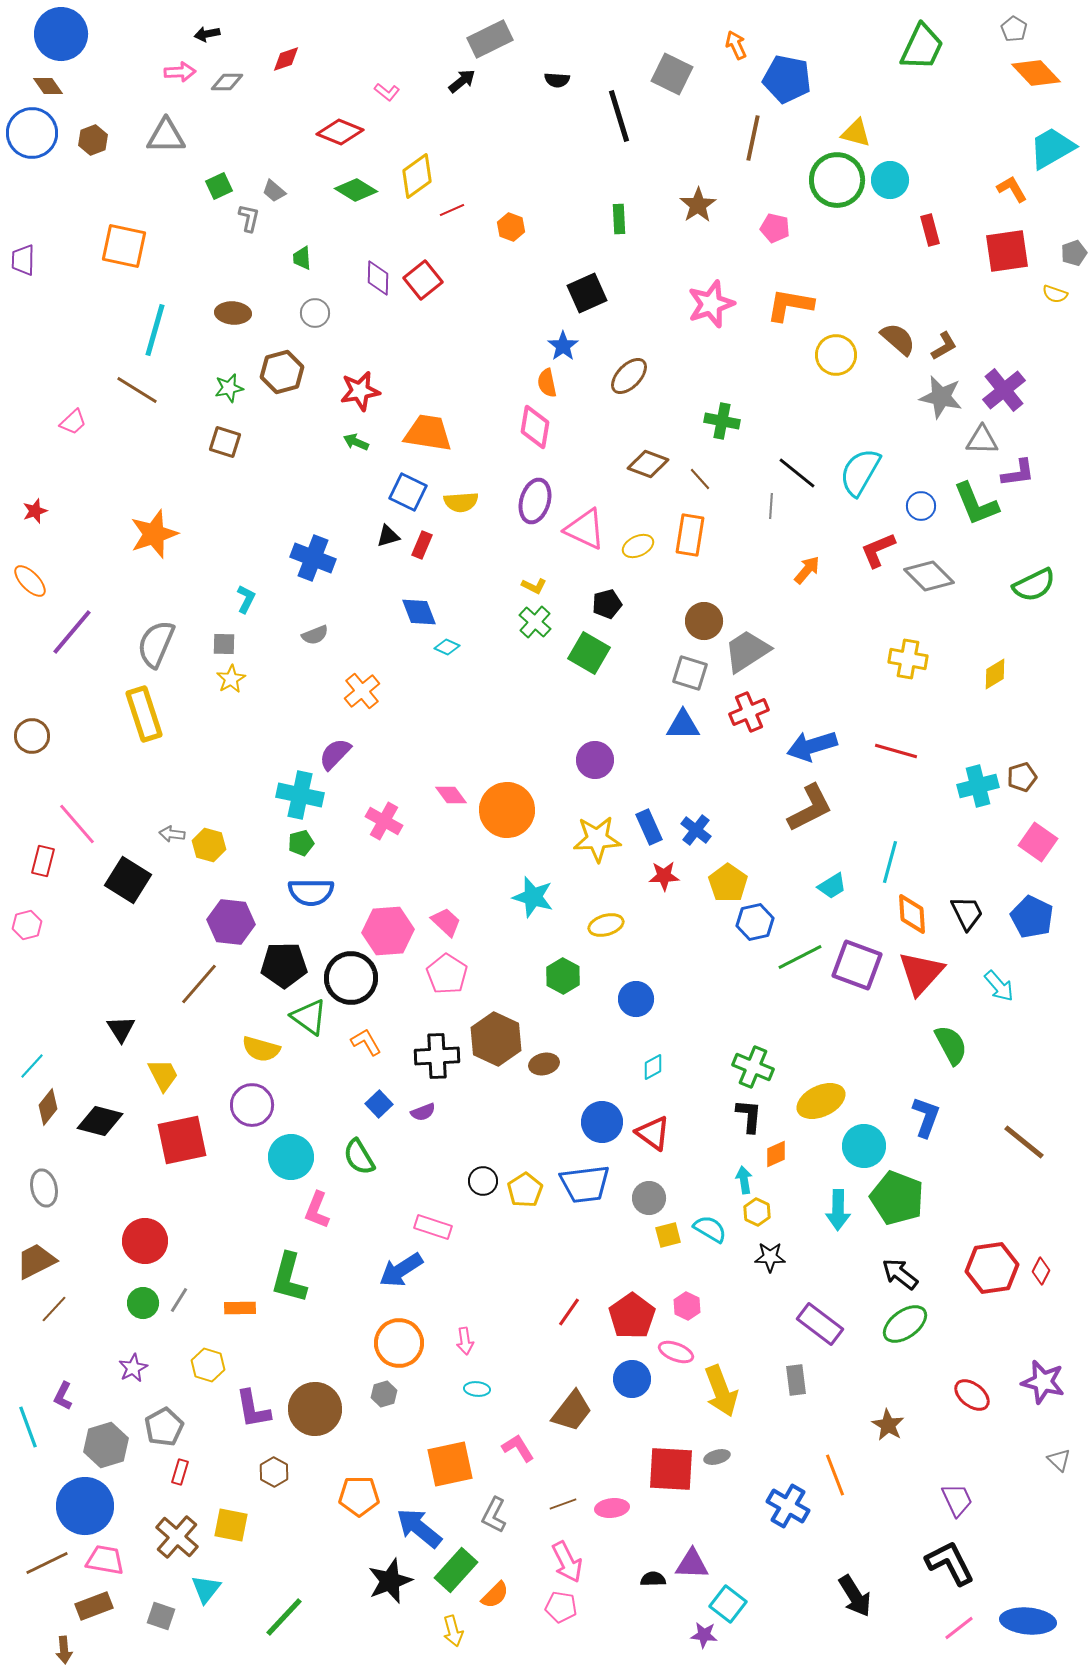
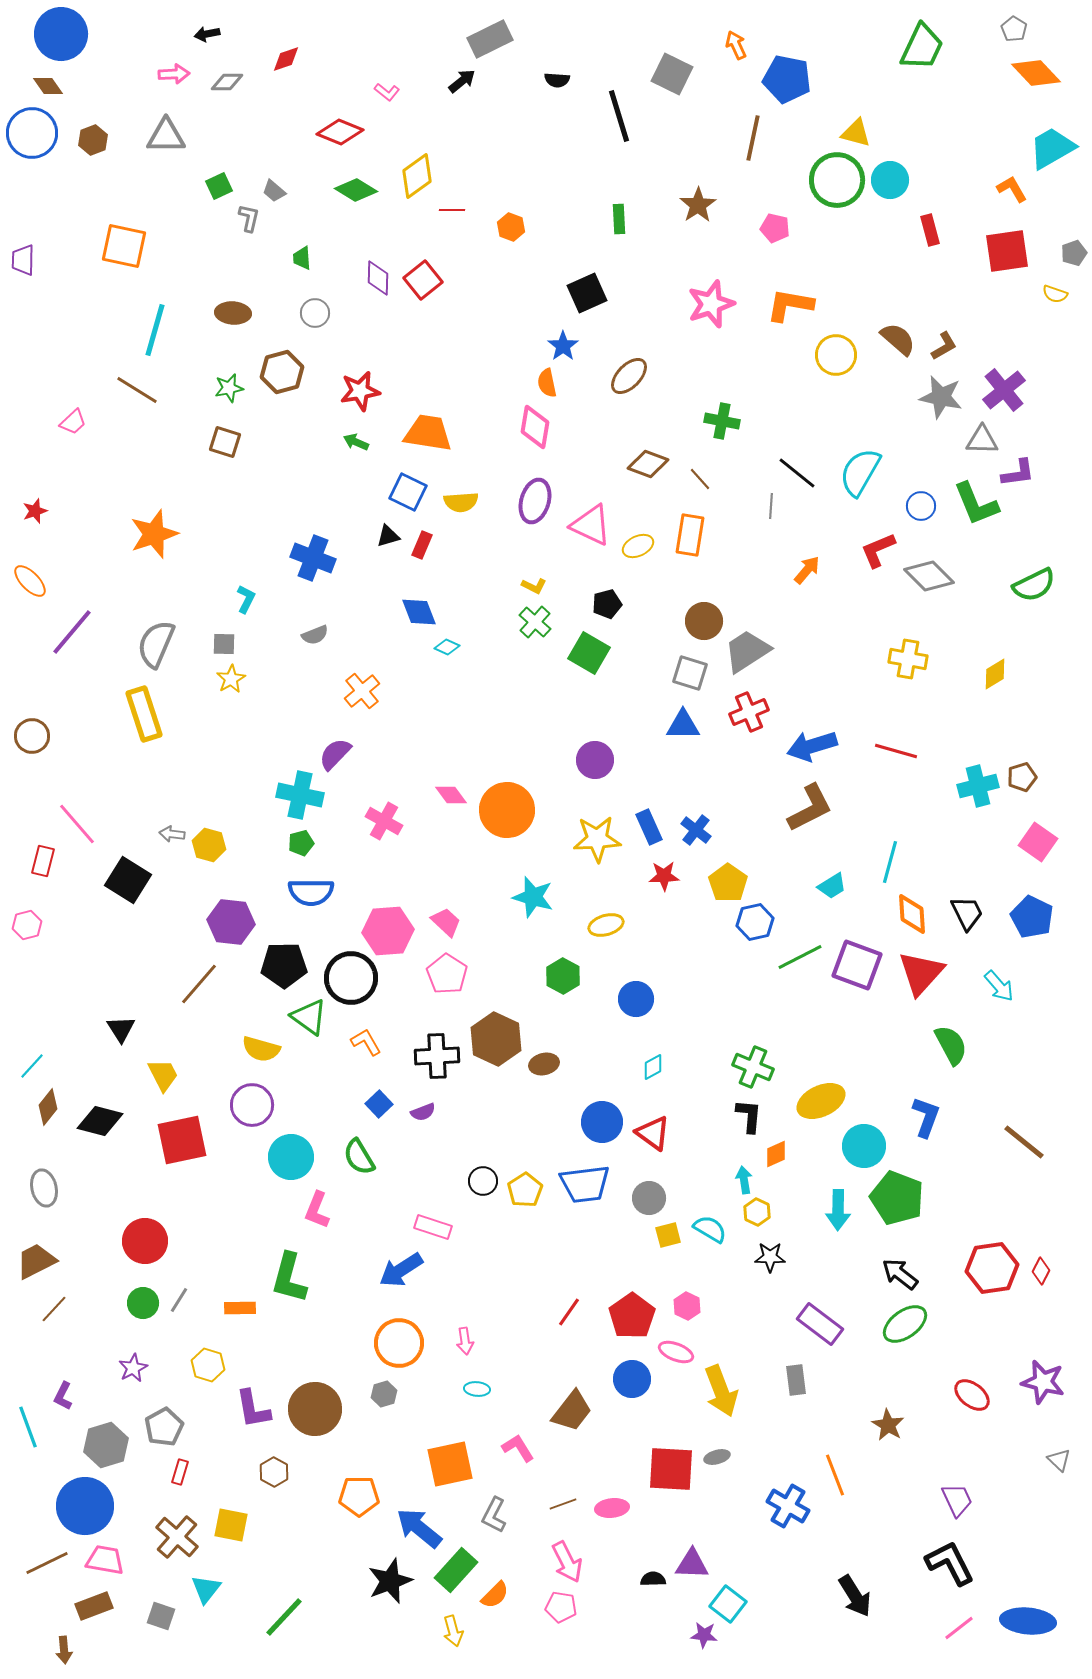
pink arrow at (180, 72): moved 6 px left, 2 px down
red line at (452, 210): rotated 25 degrees clockwise
pink triangle at (585, 529): moved 6 px right, 4 px up
